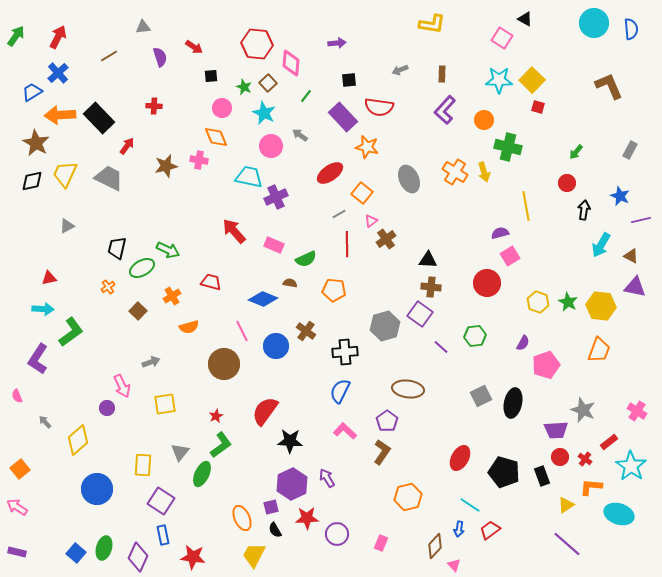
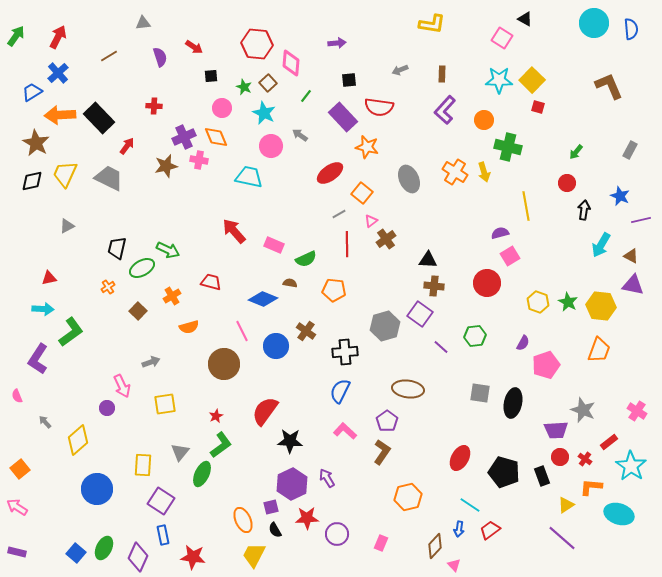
gray triangle at (143, 27): moved 4 px up
purple cross at (276, 197): moved 92 px left, 60 px up
brown cross at (431, 287): moved 3 px right, 1 px up
purple triangle at (635, 287): moved 2 px left, 2 px up
gray square at (481, 396): moved 1 px left, 3 px up; rotated 35 degrees clockwise
orange ellipse at (242, 518): moved 1 px right, 2 px down
purple line at (567, 544): moved 5 px left, 6 px up
green ellipse at (104, 548): rotated 10 degrees clockwise
